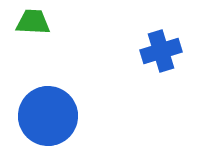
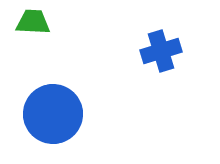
blue circle: moved 5 px right, 2 px up
